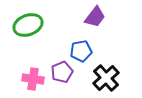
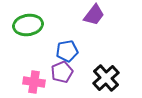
purple trapezoid: moved 1 px left, 2 px up
green ellipse: rotated 12 degrees clockwise
blue pentagon: moved 14 px left
pink cross: moved 1 px right, 3 px down
